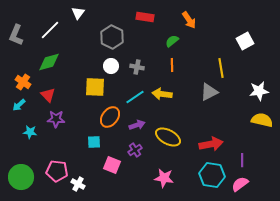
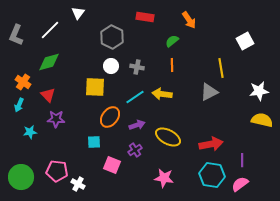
cyan arrow: rotated 24 degrees counterclockwise
cyan star: rotated 16 degrees counterclockwise
